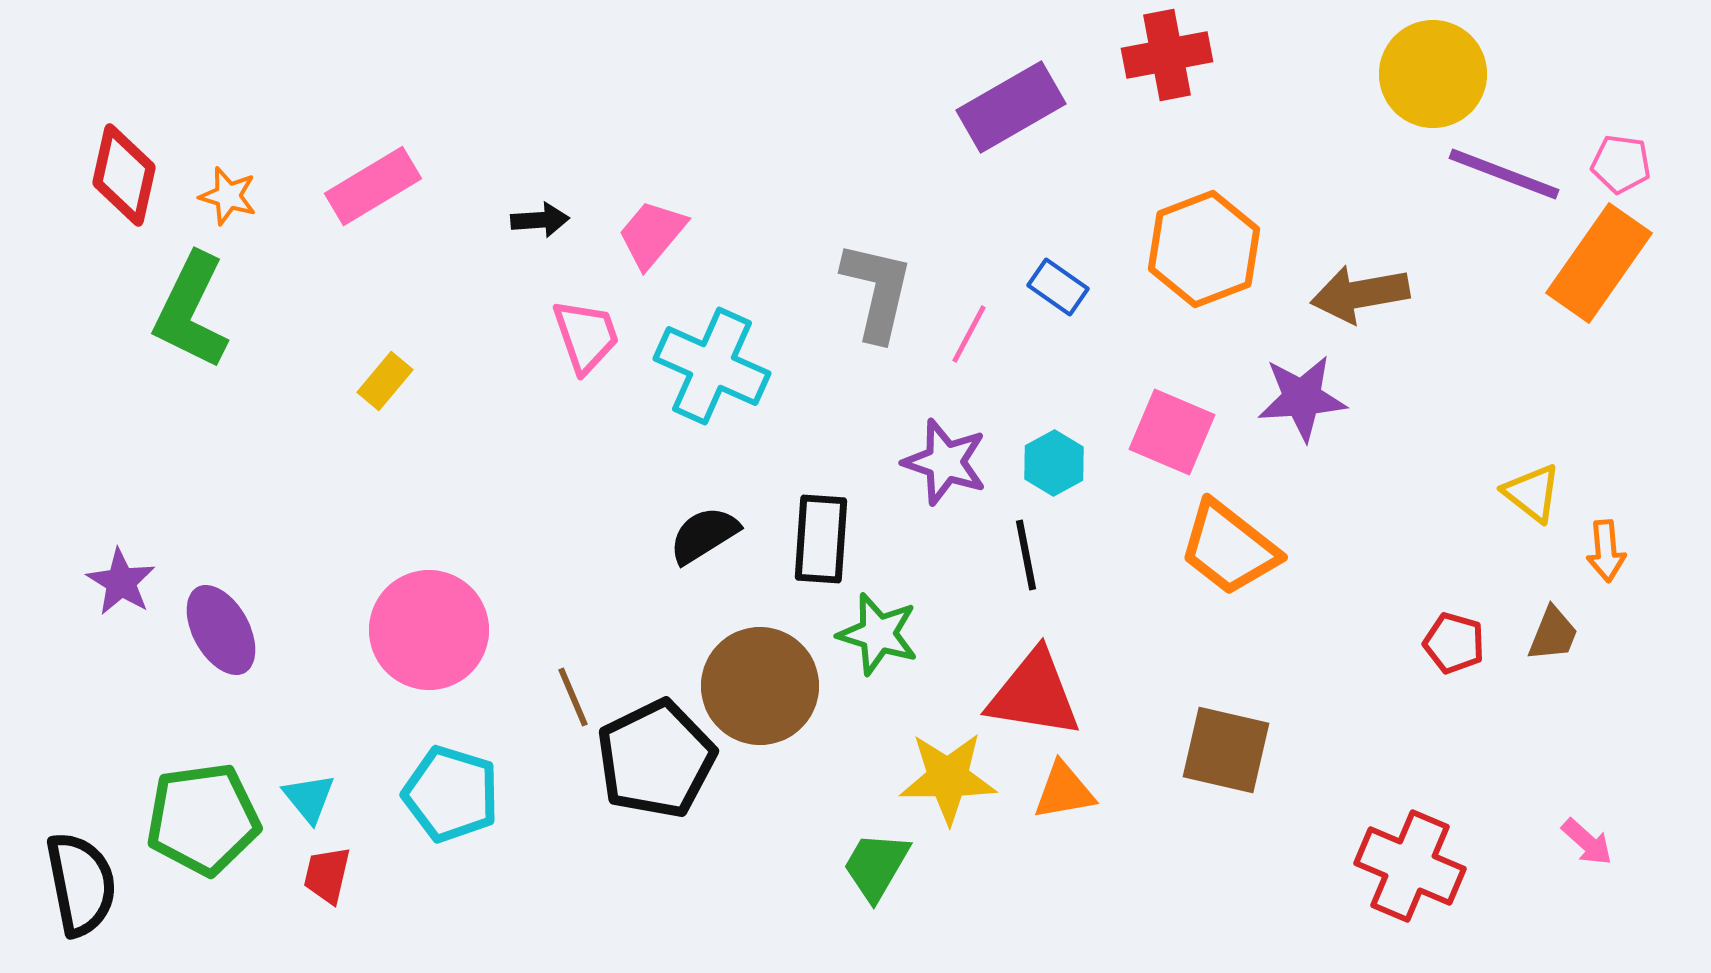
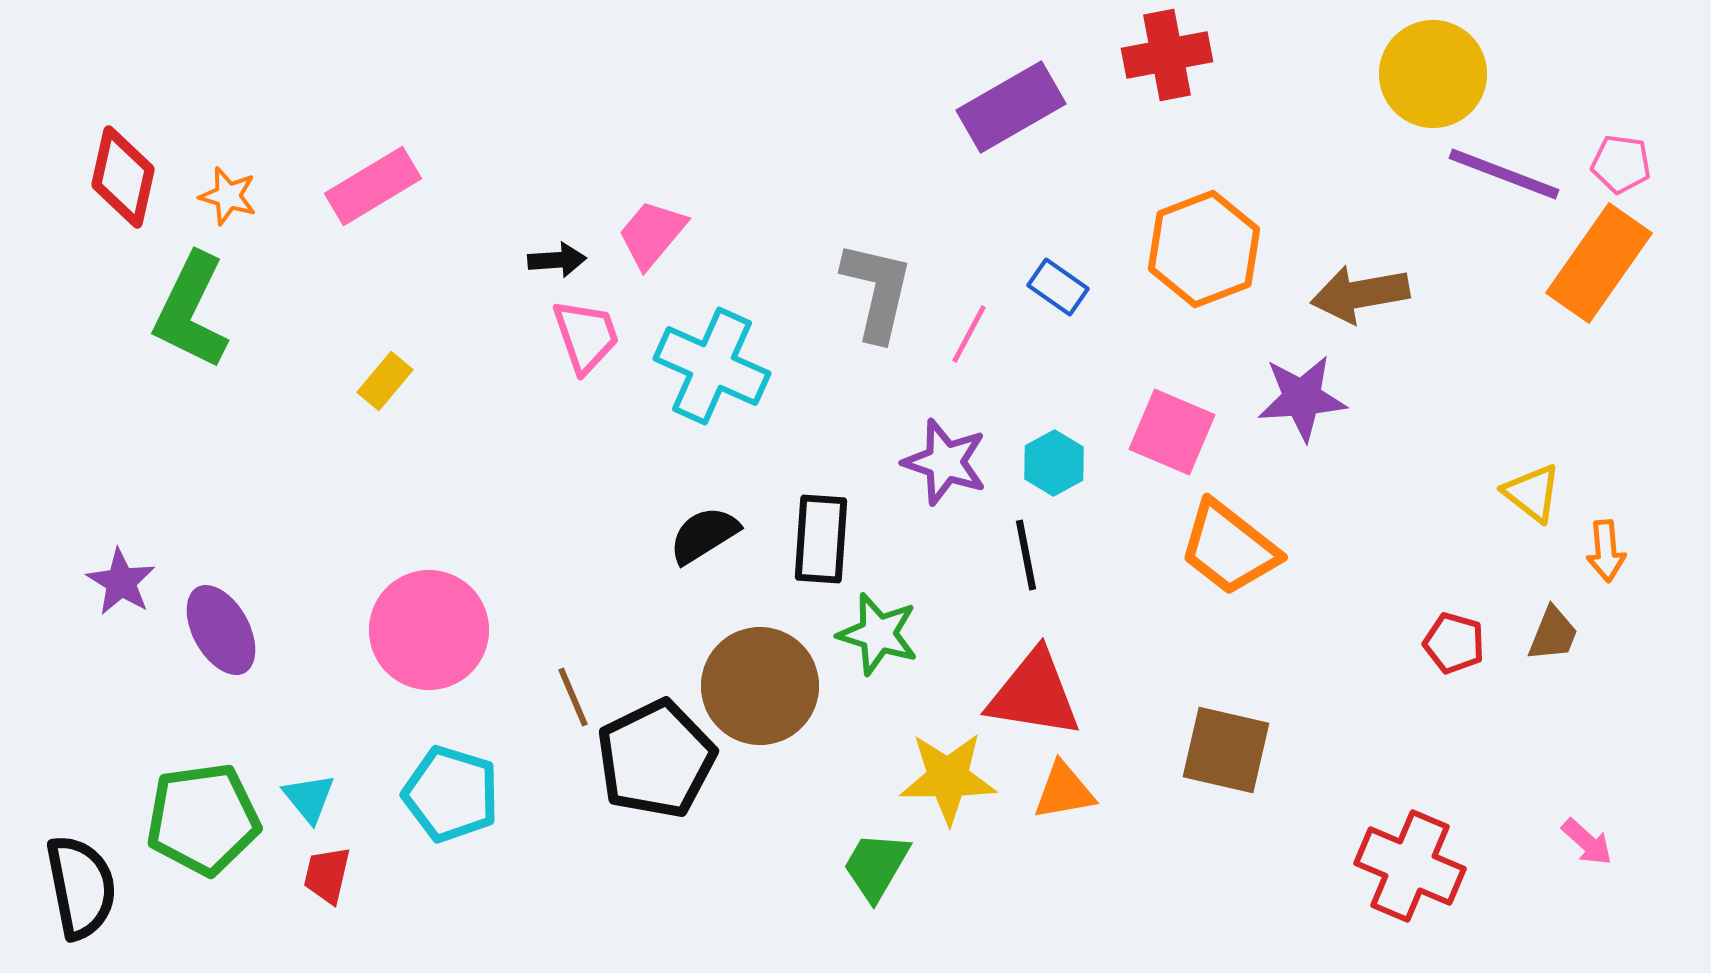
red diamond at (124, 175): moved 1 px left, 2 px down
black arrow at (540, 220): moved 17 px right, 40 px down
black semicircle at (81, 884): moved 3 px down
